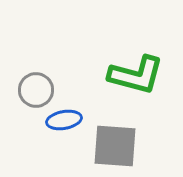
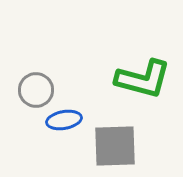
green L-shape: moved 7 px right, 4 px down
gray square: rotated 6 degrees counterclockwise
